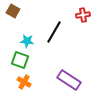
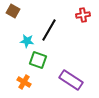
black line: moved 5 px left, 2 px up
green square: moved 18 px right
purple rectangle: moved 2 px right
